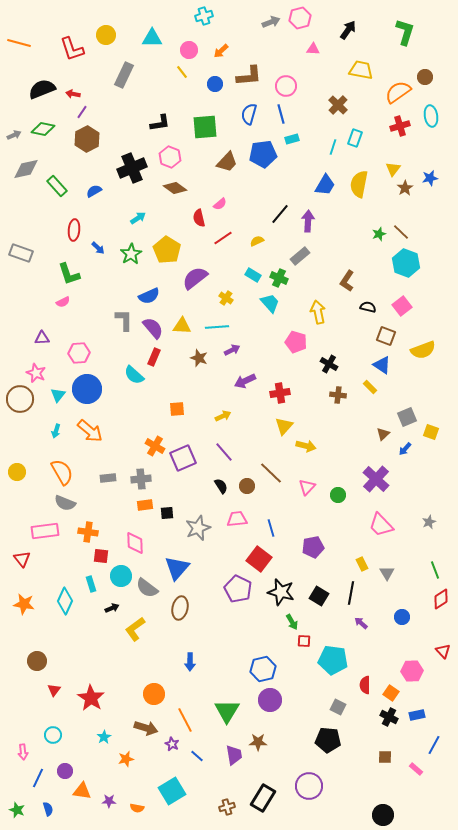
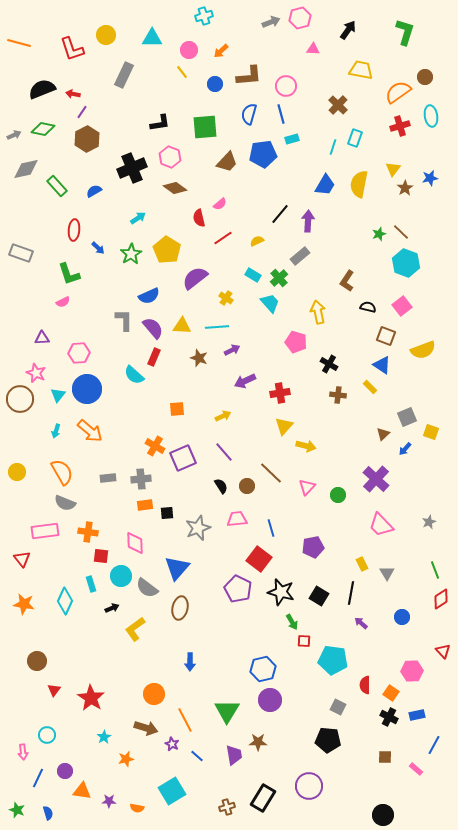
green cross at (279, 278): rotated 24 degrees clockwise
cyan circle at (53, 735): moved 6 px left
blue semicircle at (48, 809): moved 4 px down
